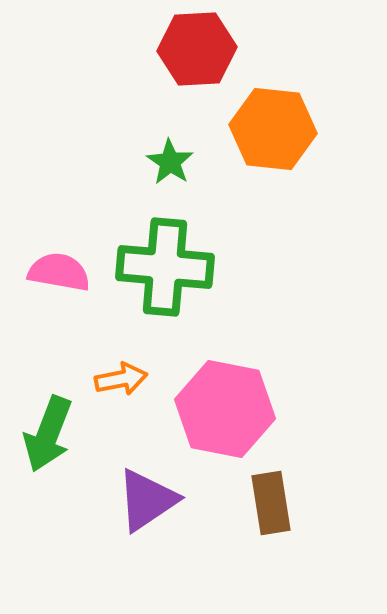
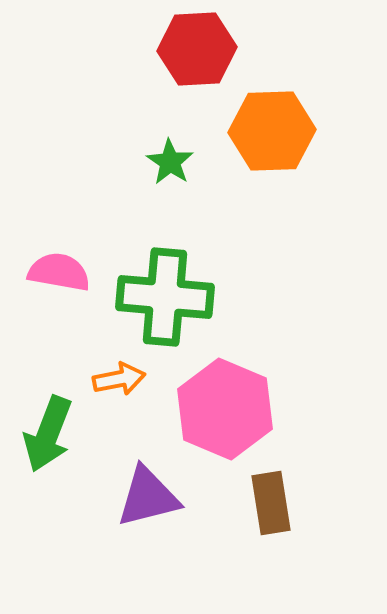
orange hexagon: moved 1 px left, 2 px down; rotated 8 degrees counterclockwise
green cross: moved 30 px down
orange arrow: moved 2 px left
pink hexagon: rotated 12 degrees clockwise
purple triangle: moved 1 px right, 3 px up; rotated 20 degrees clockwise
